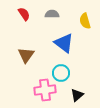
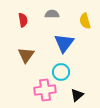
red semicircle: moved 1 px left, 6 px down; rotated 24 degrees clockwise
blue triangle: rotated 30 degrees clockwise
cyan circle: moved 1 px up
